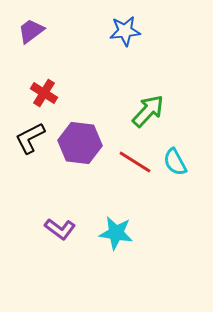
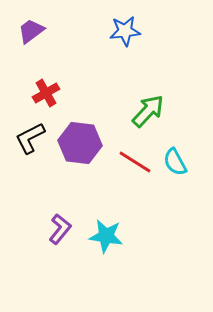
red cross: moved 2 px right; rotated 28 degrees clockwise
purple L-shape: rotated 88 degrees counterclockwise
cyan star: moved 10 px left, 3 px down
